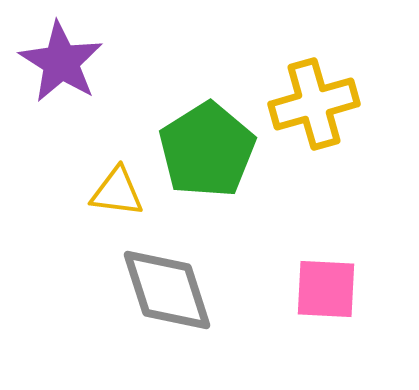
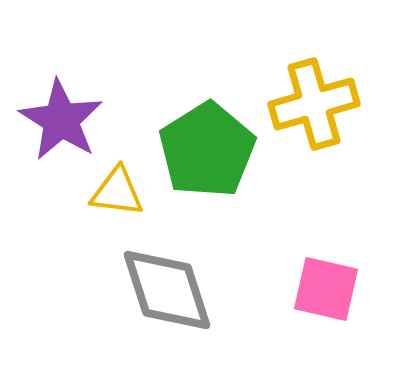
purple star: moved 58 px down
pink square: rotated 10 degrees clockwise
